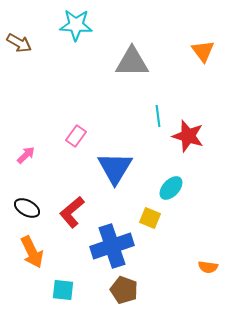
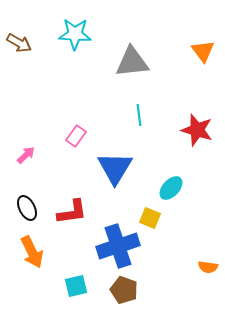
cyan star: moved 1 px left, 9 px down
gray triangle: rotated 6 degrees counterclockwise
cyan line: moved 19 px left, 1 px up
red star: moved 9 px right, 6 px up
black ellipse: rotated 35 degrees clockwise
red L-shape: rotated 148 degrees counterclockwise
blue cross: moved 6 px right
cyan square: moved 13 px right, 4 px up; rotated 20 degrees counterclockwise
